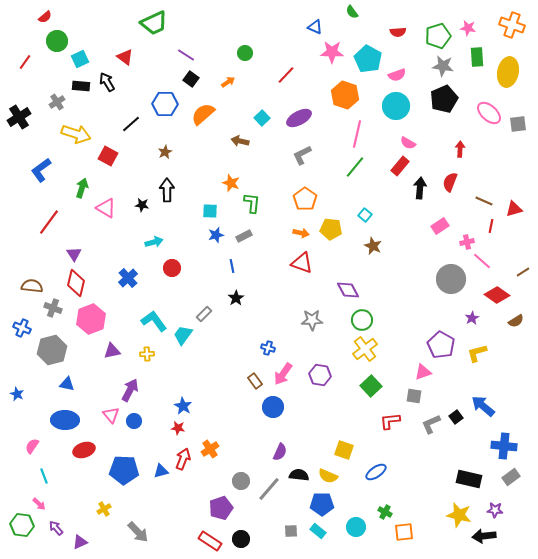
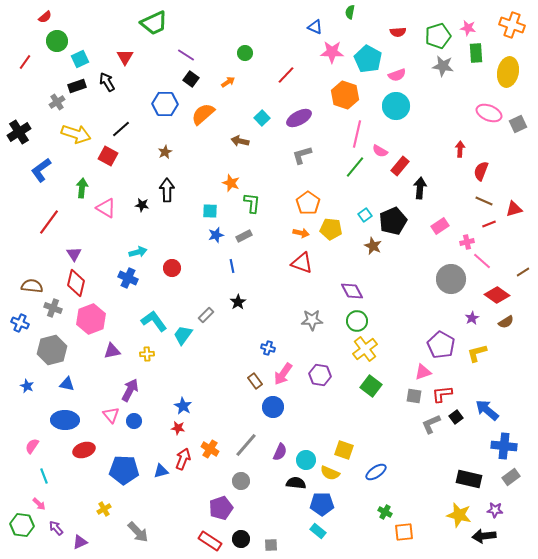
green semicircle at (352, 12): moved 2 px left; rotated 48 degrees clockwise
red triangle at (125, 57): rotated 24 degrees clockwise
green rectangle at (477, 57): moved 1 px left, 4 px up
black rectangle at (81, 86): moved 4 px left; rotated 24 degrees counterclockwise
black pentagon at (444, 99): moved 51 px left, 122 px down
pink ellipse at (489, 113): rotated 20 degrees counterclockwise
black cross at (19, 117): moved 15 px down
black line at (131, 124): moved 10 px left, 5 px down
gray square at (518, 124): rotated 18 degrees counterclockwise
pink semicircle at (408, 143): moved 28 px left, 8 px down
gray L-shape at (302, 155): rotated 10 degrees clockwise
red semicircle at (450, 182): moved 31 px right, 11 px up
green arrow at (82, 188): rotated 12 degrees counterclockwise
orange pentagon at (305, 199): moved 3 px right, 4 px down
cyan square at (365, 215): rotated 16 degrees clockwise
red line at (491, 226): moved 2 px left, 2 px up; rotated 56 degrees clockwise
cyan arrow at (154, 242): moved 16 px left, 10 px down
blue cross at (128, 278): rotated 24 degrees counterclockwise
purple diamond at (348, 290): moved 4 px right, 1 px down
black star at (236, 298): moved 2 px right, 4 px down
gray rectangle at (204, 314): moved 2 px right, 1 px down
green circle at (362, 320): moved 5 px left, 1 px down
brown semicircle at (516, 321): moved 10 px left, 1 px down
blue cross at (22, 328): moved 2 px left, 5 px up
green square at (371, 386): rotated 10 degrees counterclockwise
blue star at (17, 394): moved 10 px right, 8 px up
blue arrow at (483, 406): moved 4 px right, 4 px down
red L-shape at (390, 421): moved 52 px right, 27 px up
orange cross at (210, 449): rotated 24 degrees counterclockwise
black semicircle at (299, 475): moved 3 px left, 8 px down
yellow semicircle at (328, 476): moved 2 px right, 3 px up
gray line at (269, 489): moved 23 px left, 44 px up
cyan circle at (356, 527): moved 50 px left, 67 px up
gray square at (291, 531): moved 20 px left, 14 px down
